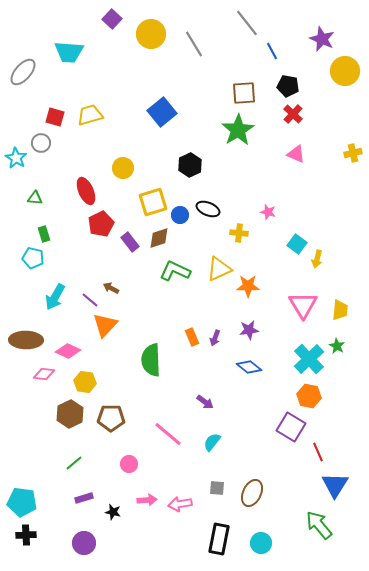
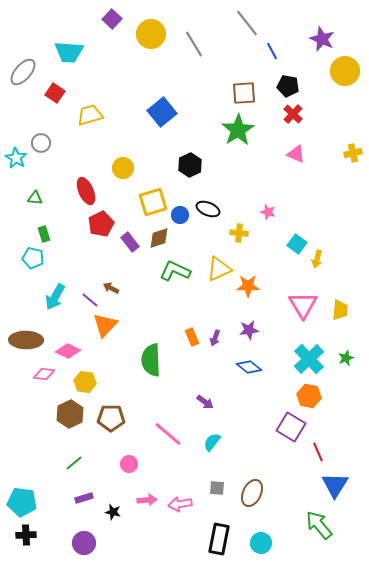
red square at (55, 117): moved 24 px up; rotated 18 degrees clockwise
green star at (337, 346): moved 9 px right, 12 px down; rotated 21 degrees clockwise
